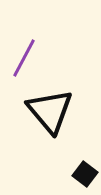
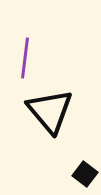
purple line: moved 1 px right; rotated 21 degrees counterclockwise
